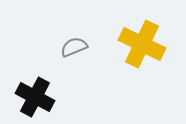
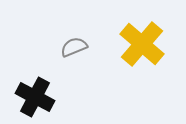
yellow cross: rotated 15 degrees clockwise
